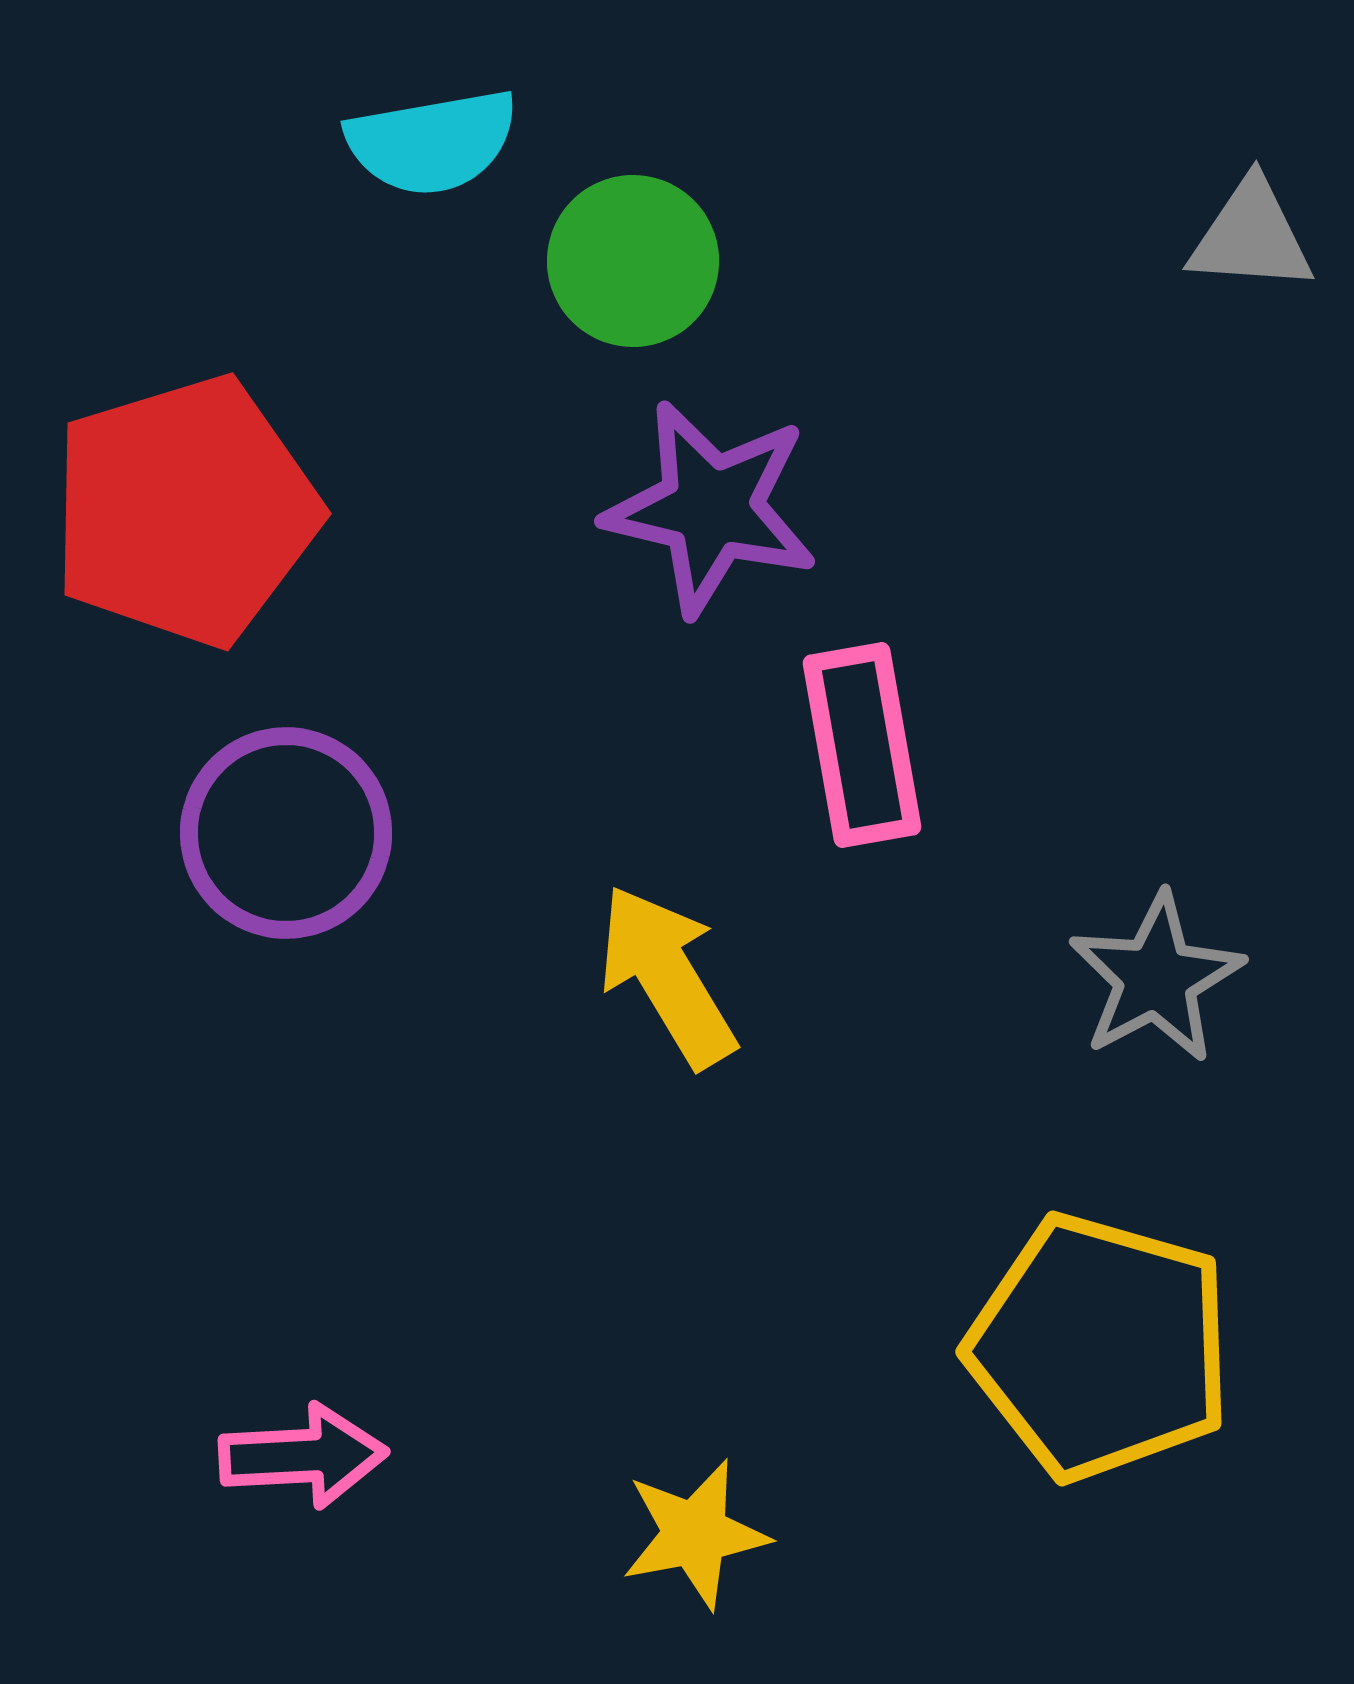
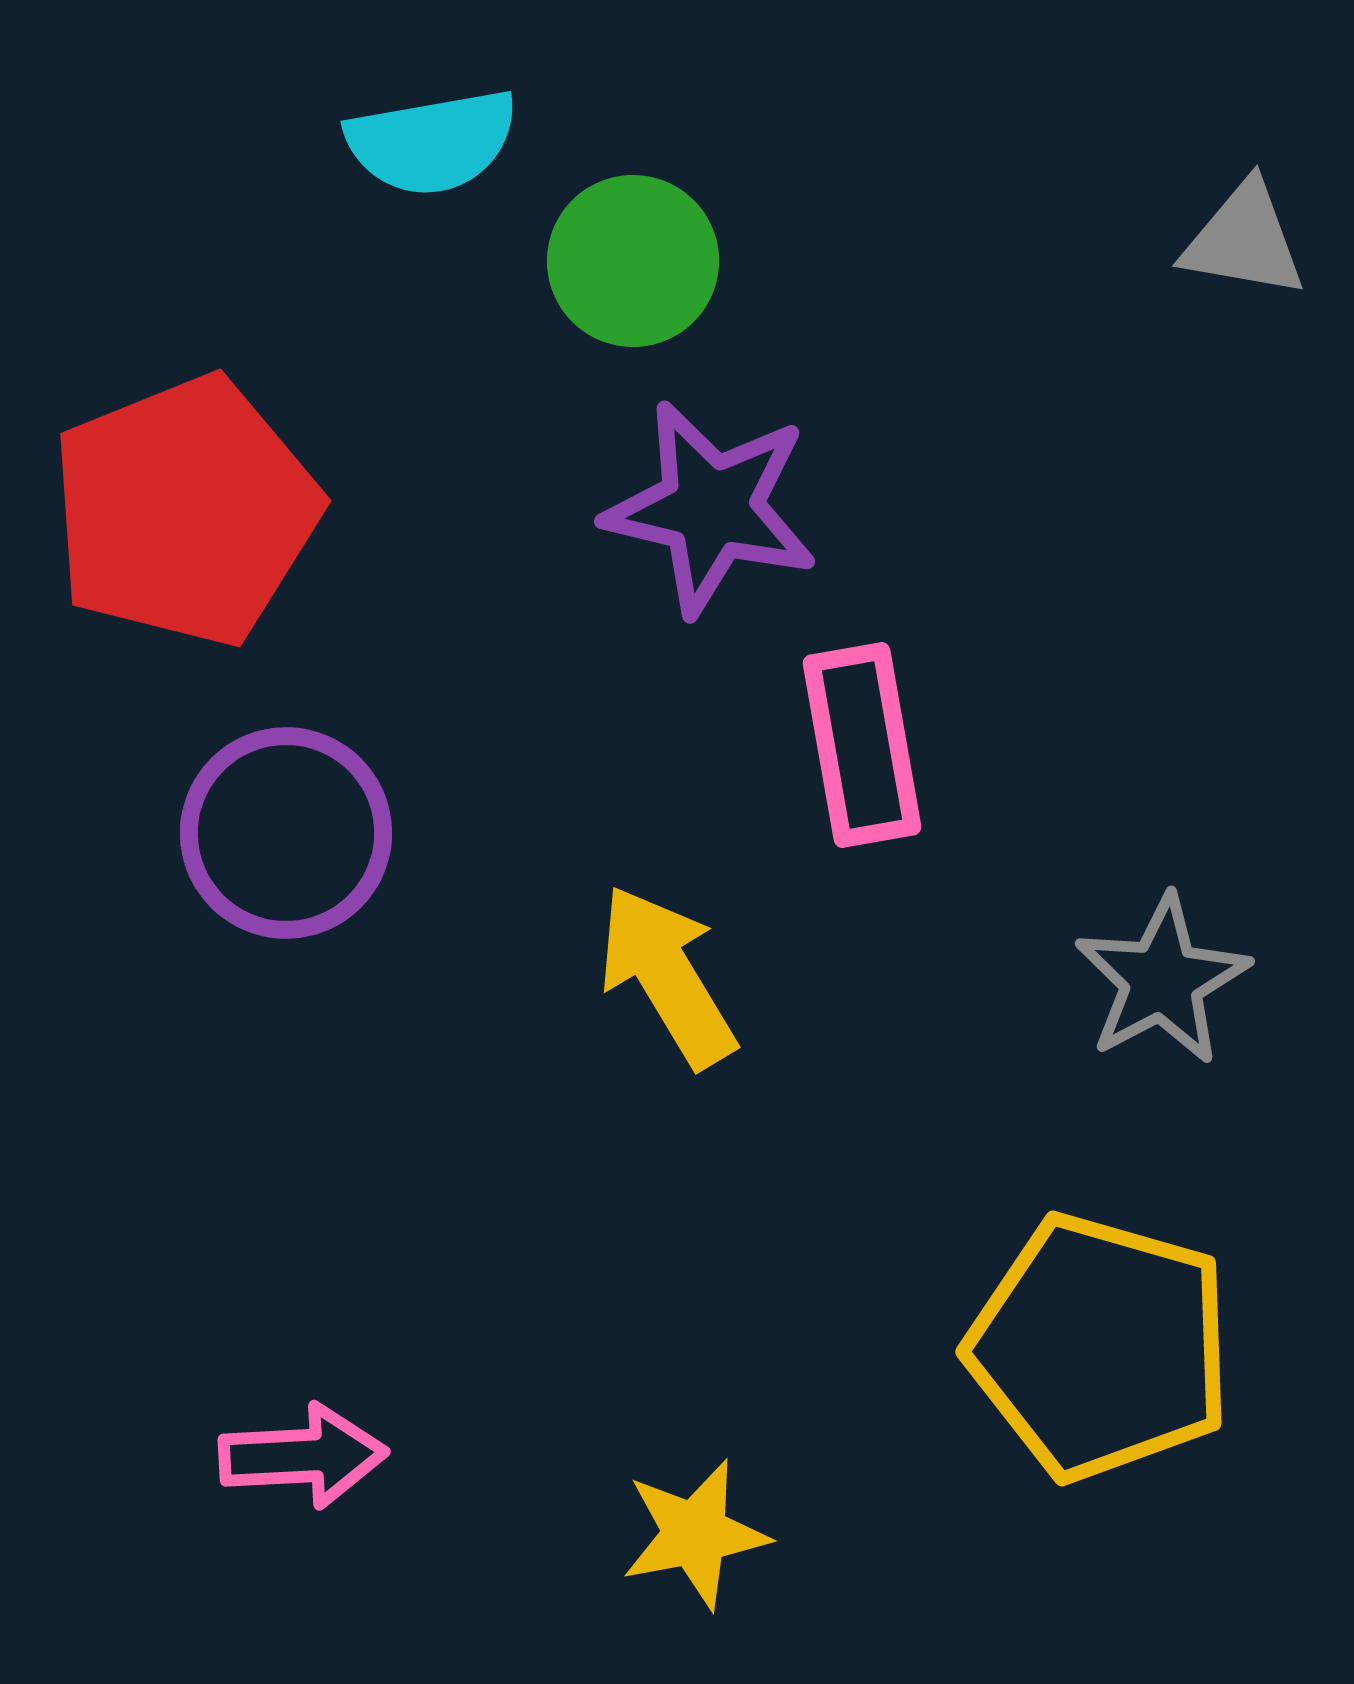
gray triangle: moved 7 px left, 4 px down; rotated 6 degrees clockwise
red pentagon: rotated 5 degrees counterclockwise
gray star: moved 6 px right, 2 px down
